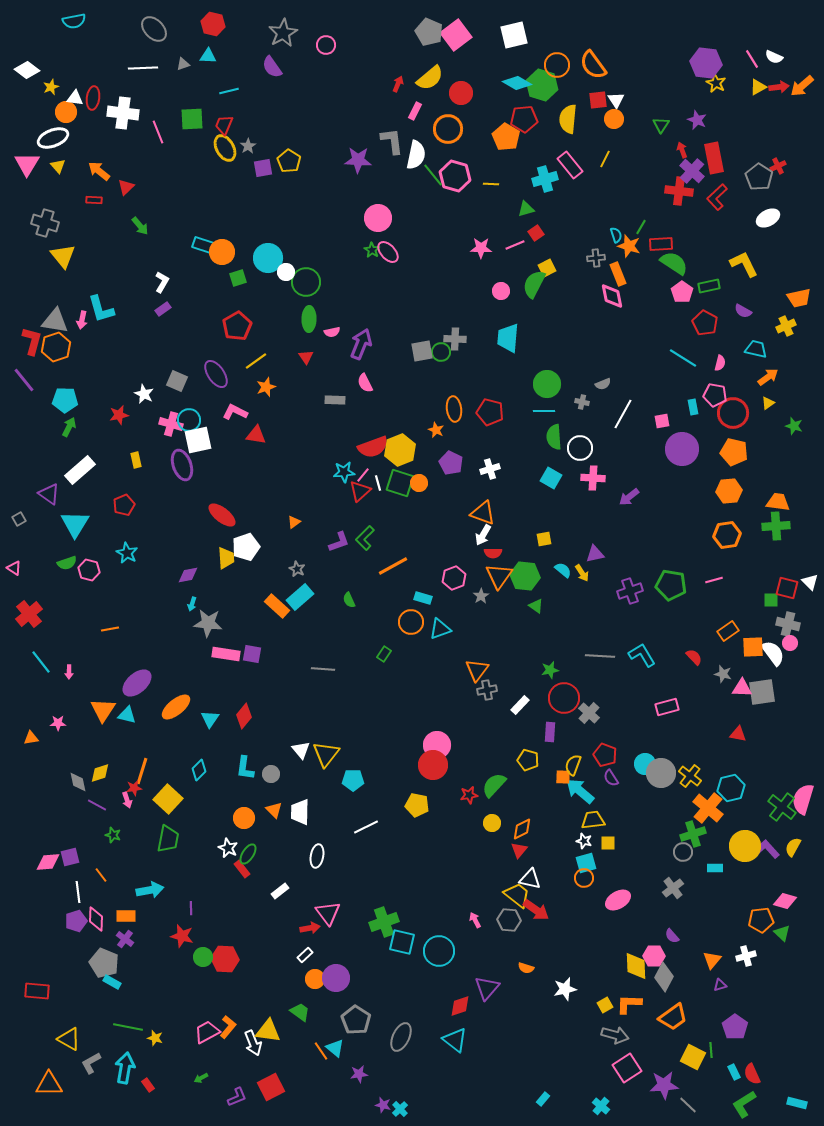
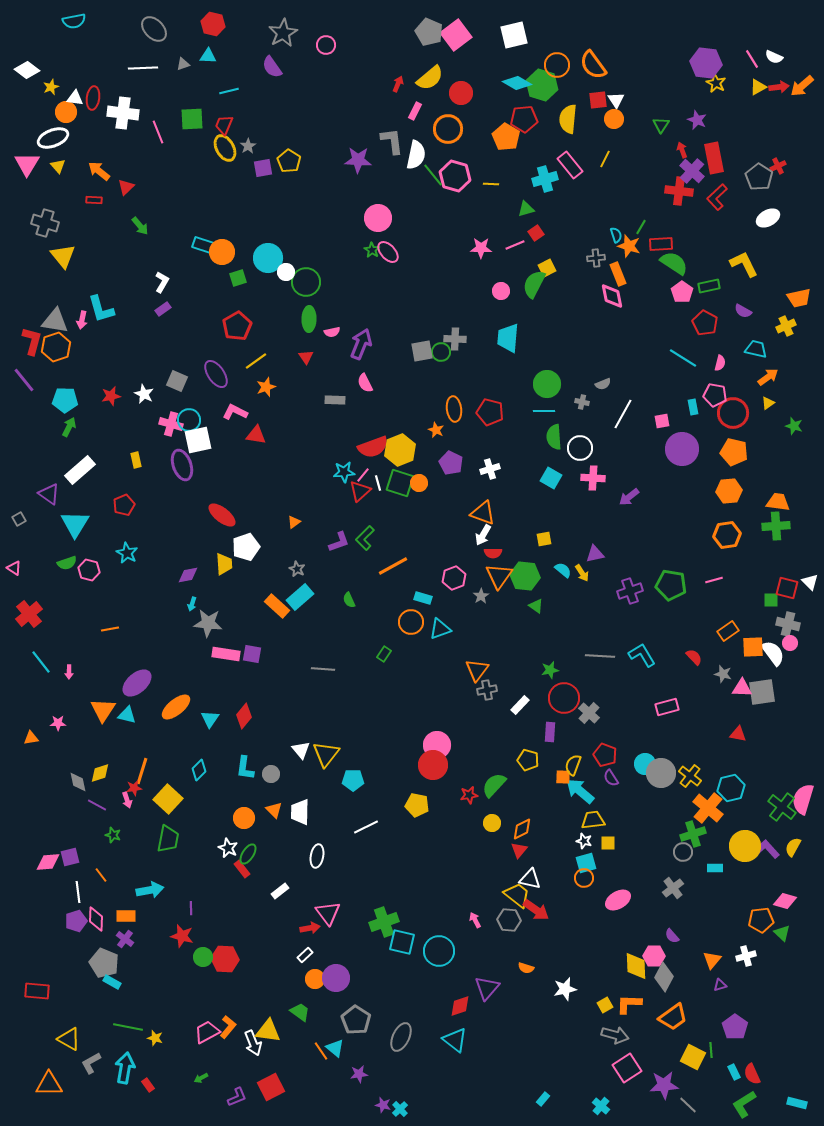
red star at (119, 415): moved 8 px left, 19 px up
yellow trapezoid at (226, 558): moved 2 px left, 6 px down
